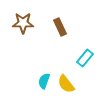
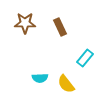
brown star: moved 2 px right
cyan semicircle: moved 4 px left, 3 px up; rotated 112 degrees counterclockwise
